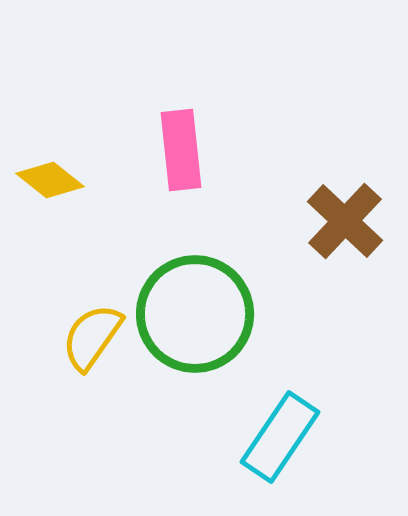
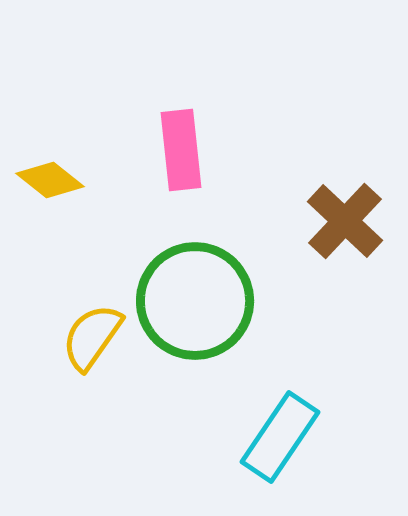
green circle: moved 13 px up
